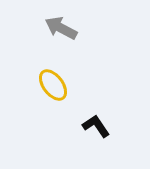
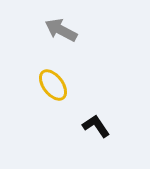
gray arrow: moved 2 px down
